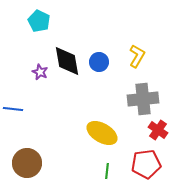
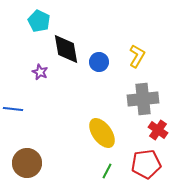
black diamond: moved 1 px left, 12 px up
yellow ellipse: rotated 24 degrees clockwise
green line: rotated 21 degrees clockwise
